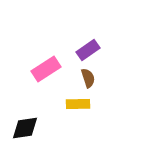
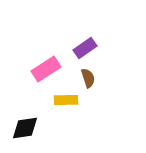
purple rectangle: moved 3 px left, 2 px up
yellow rectangle: moved 12 px left, 4 px up
